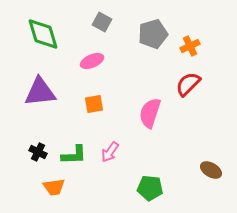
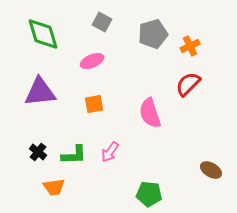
pink semicircle: rotated 36 degrees counterclockwise
black cross: rotated 12 degrees clockwise
green pentagon: moved 1 px left, 6 px down
